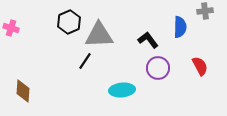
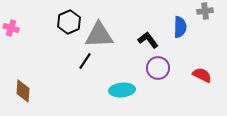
red semicircle: moved 2 px right, 9 px down; rotated 36 degrees counterclockwise
